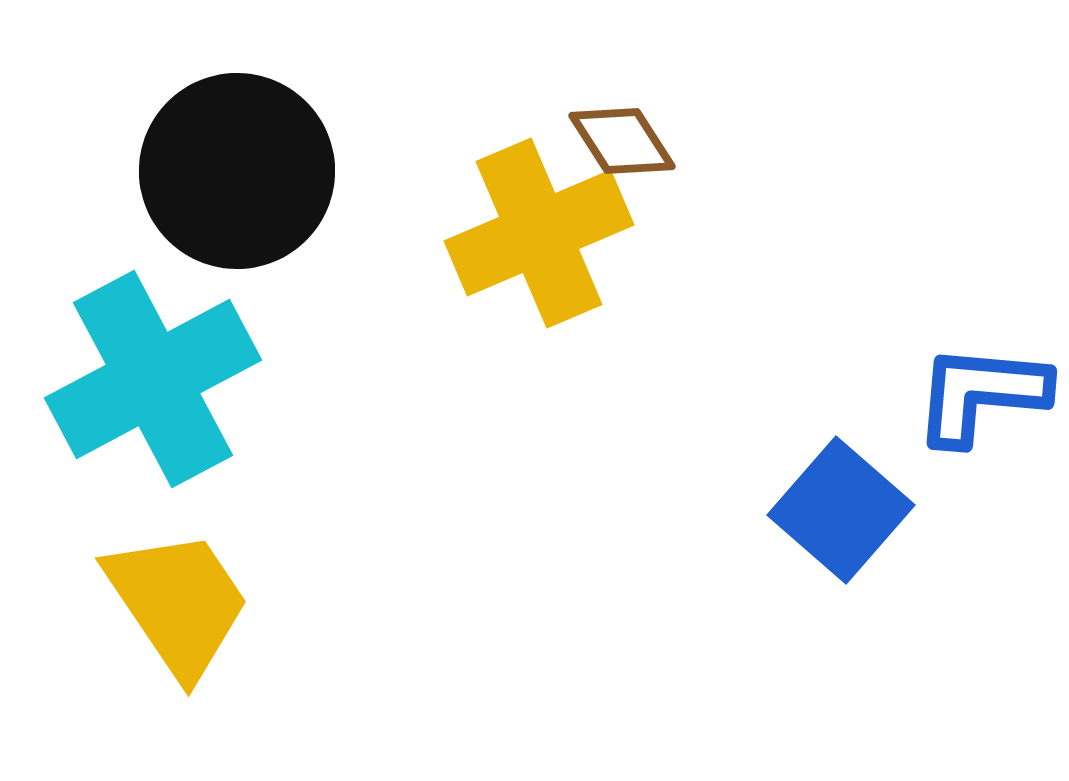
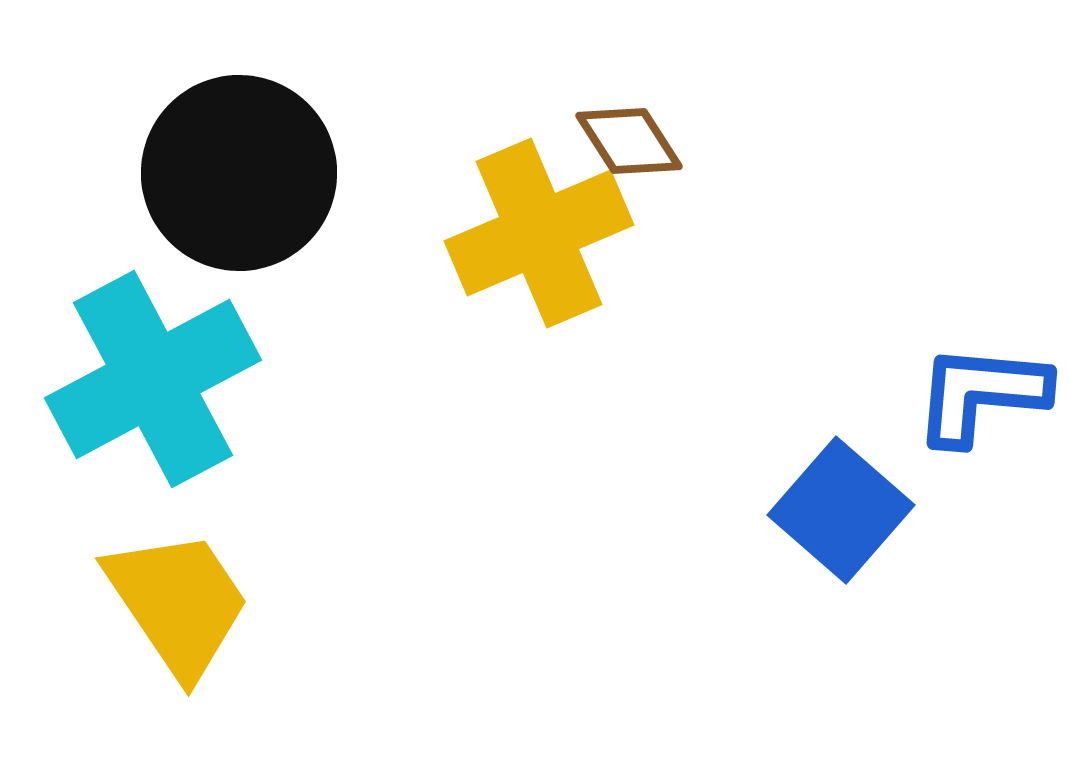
brown diamond: moved 7 px right
black circle: moved 2 px right, 2 px down
